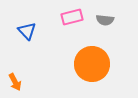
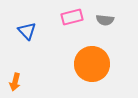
orange arrow: rotated 42 degrees clockwise
